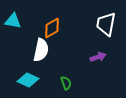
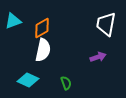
cyan triangle: rotated 30 degrees counterclockwise
orange diamond: moved 10 px left
white semicircle: moved 2 px right
